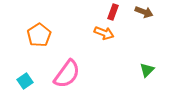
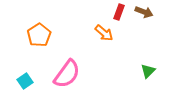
red rectangle: moved 6 px right
orange arrow: rotated 18 degrees clockwise
green triangle: moved 1 px right, 1 px down
